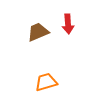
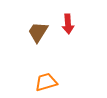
brown trapezoid: rotated 35 degrees counterclockwise
